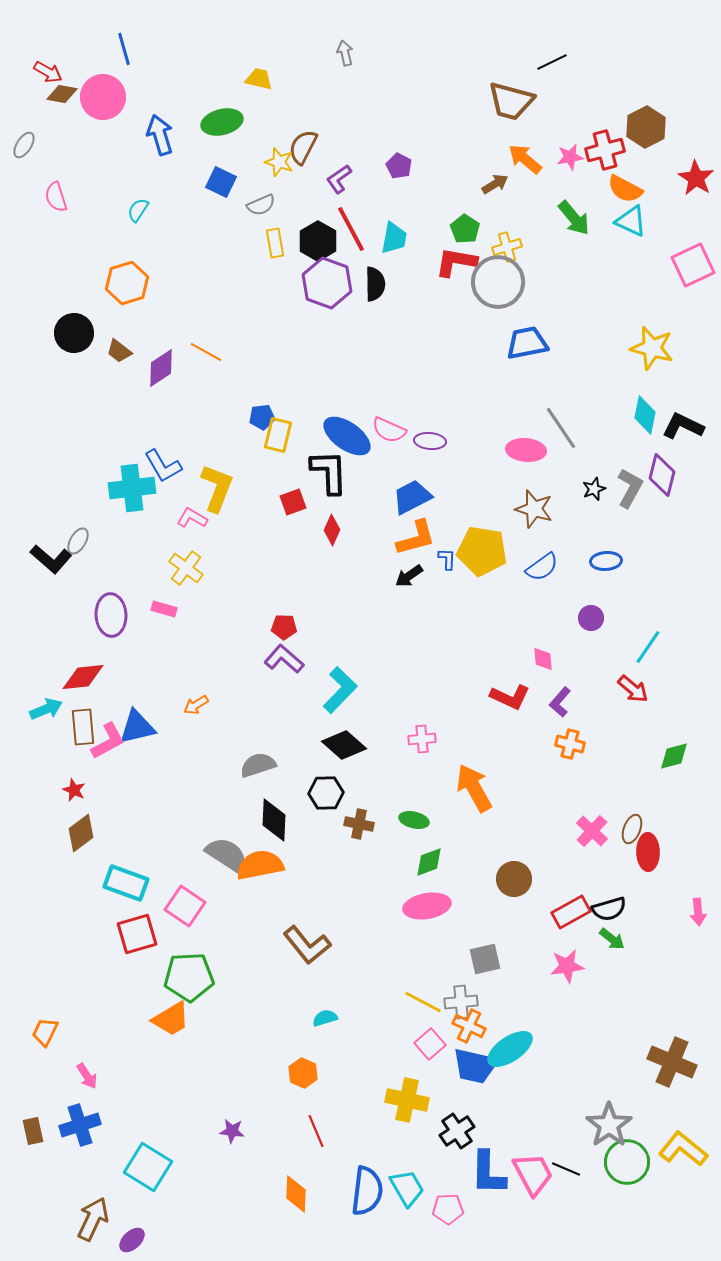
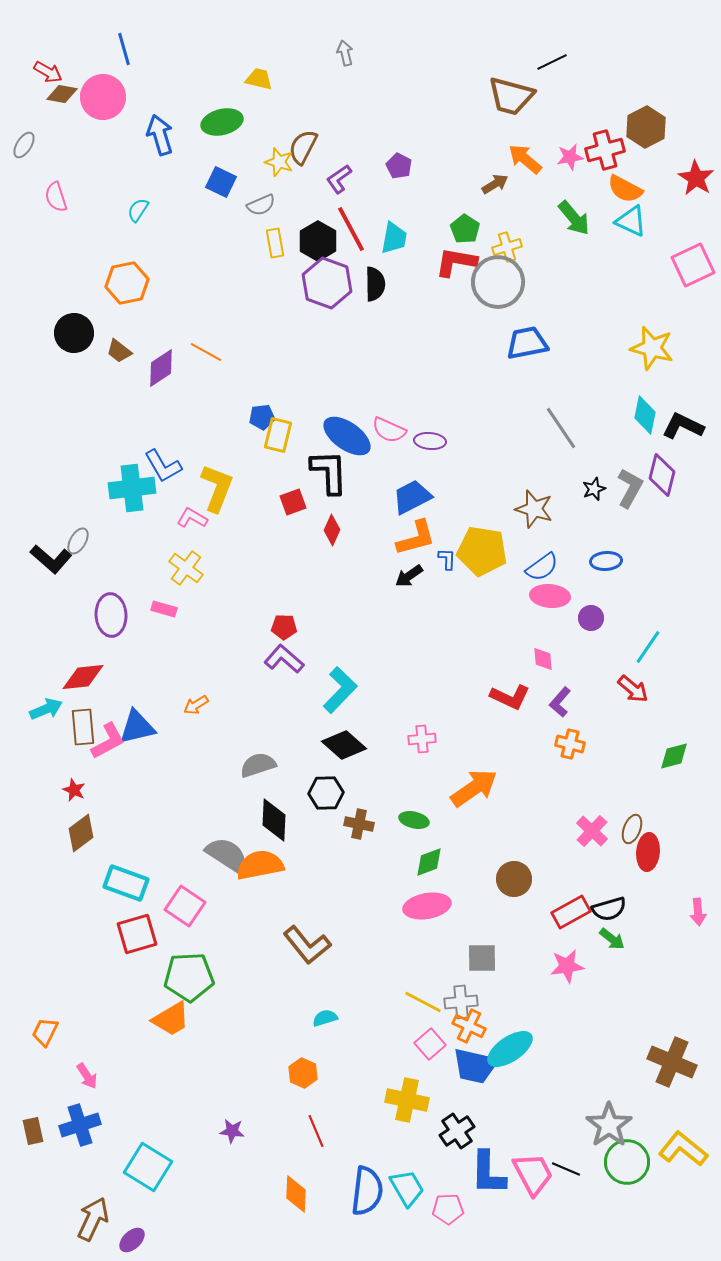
brown trapezoid at (511, 101): moved 5 px up
orange hexagon at (127, 283): rotated 6 degrees clockwise
pink ellipse at (526, 450): moved 24 px right, 146 px down
orange arrow at (474, 788): rotated 84 degrees clockwise
red ellipse at (648, 852): rotated 6 degrees clockwise
gray square at (485, 959): moved 3 px left, 1 px up; rotated 12 degrees clockwise
